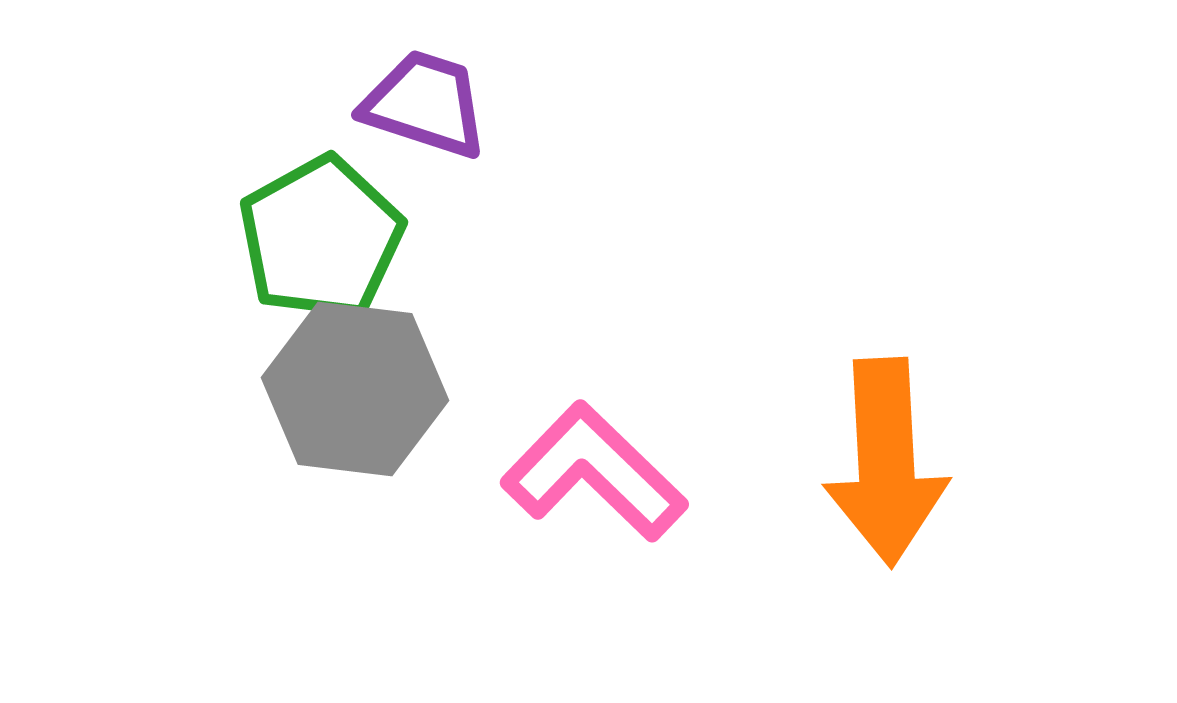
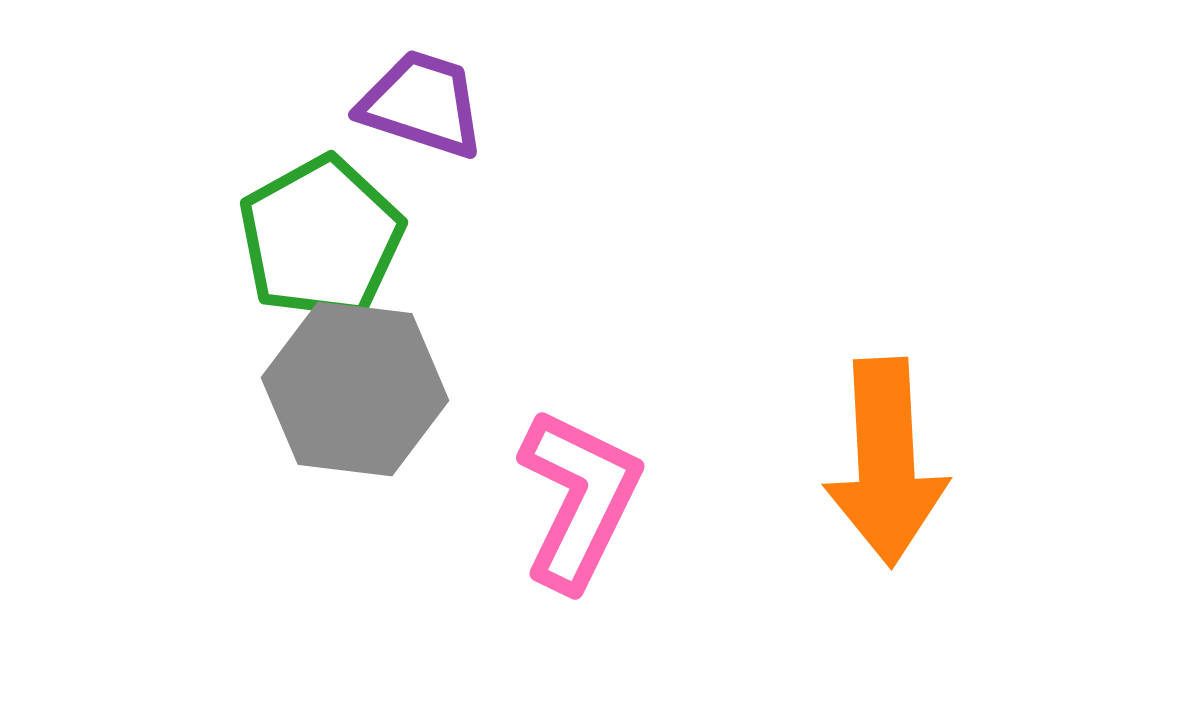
purple trapezoid: moved 3 px left
pink L-shape: moved 15 px left, 27 px down; rotated 72 degrees clockwise
